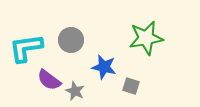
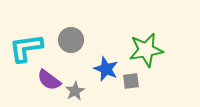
green star: moved 12 px down
blue star: moved 2 px right, 2 px down; rotated 10 degrees clockwise
gray square: moved 5 px up; rotated 24 degrees counterclockwise
gray star: rotated 18 degrees clockwise
